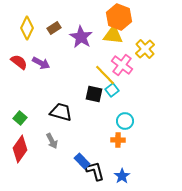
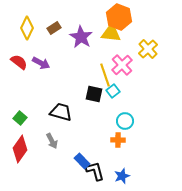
yellow triangle: moved 2 px left, 2 px up
yellow cross: moved 3 px right
pink cross: rotated 10 degrees clockwise
yellow line: rotated 25 degrees clockwise
cyan square: moved 1 px right, 1 px down
blue star: rotated 14 degrees clockwise
